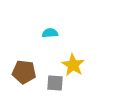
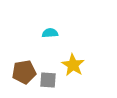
brown pentagon: rotated 15 degrees counterclockwise
gray square: moved 7 px left, 3 px up
